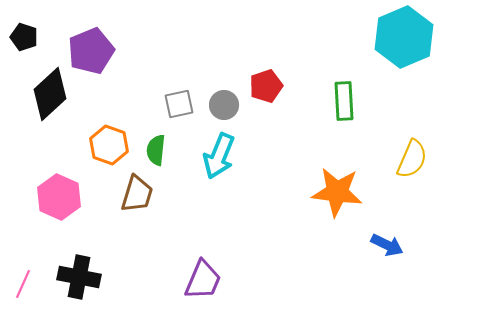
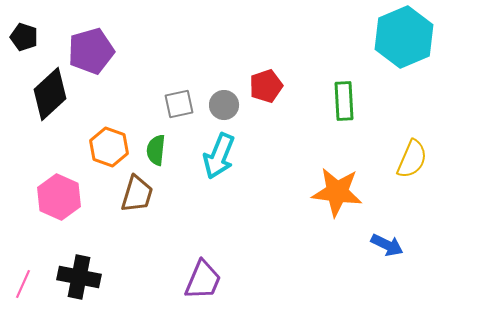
purple pentagon: rotated 6 degrees clockwise
orange hexagon: moved 2 px down
